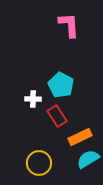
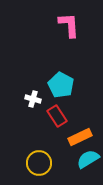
white cross: rotated 14 degrees clockwise
